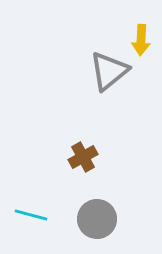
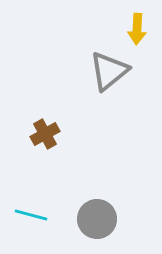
yellow arrow: moved 4 px left, 11 px up
brown cross: moved 38 px left, 23 px up
